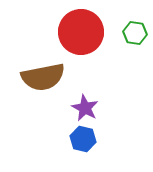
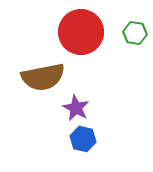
purple star: moved 9 px left
